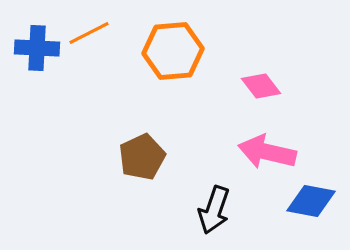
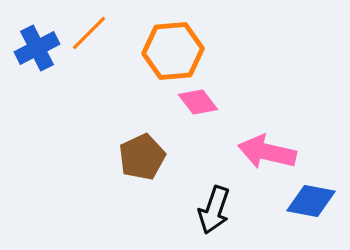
orange line: rotated 18 degrees counterclockwise
blue cross: rotated 30 degrees counterclockwise
pink diamond: moved 63 px left, 16 px down
